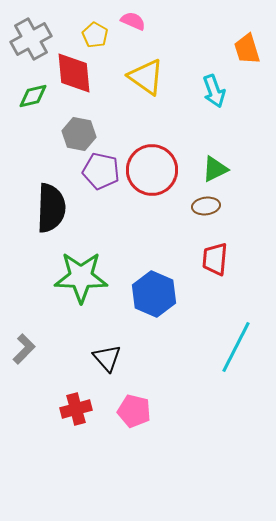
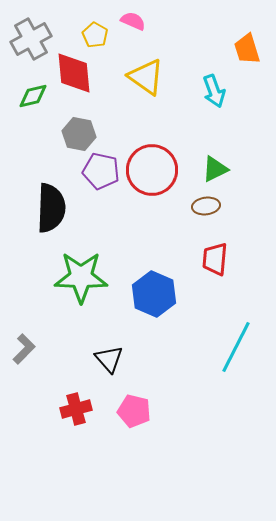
black triangle: moved 2 px right, 1 px down
